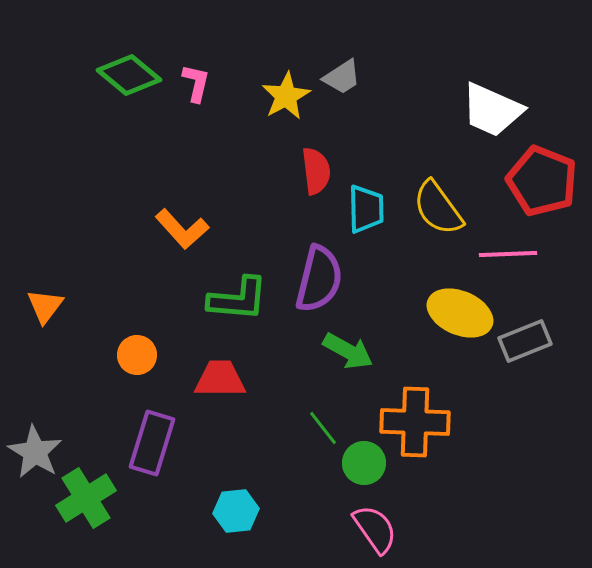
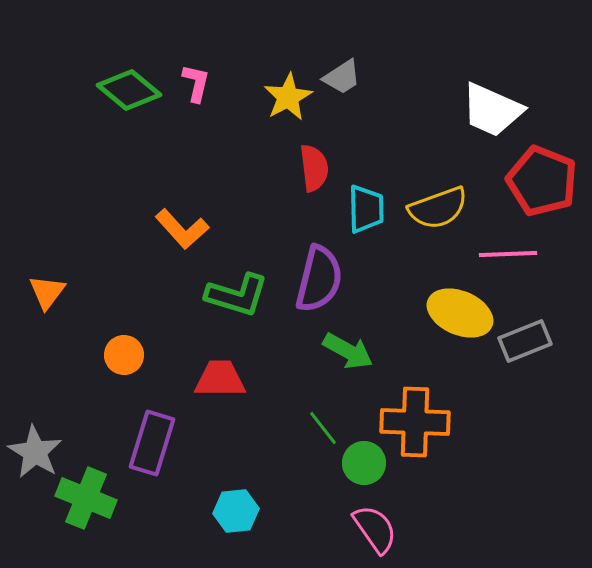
green diamond: moved 15 px down
yellow star: moved 2 px right, 1 px down
red semicircle: moved 2 px left, 3 px up
yellow semicircle: rotated 74 degrees counterclockwise
green L-shape: moved 1 px left, 4 px up; rotated 12 degrees clockwise
orange triangle: moved 2 px right, 14 px up
orange circle: moved 13 px left
green cross: rotated 36 degrees counterclockwise
